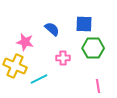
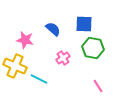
blue semicircle: moved 1 px right
pink star: moved 2 px up
green hexagon: rotated 10 degrees clockwise
pink cross: rotated 32 degrees counterclockwise
cyan line: rotated 54 degrees clockwise
pink line: rotated 24 degrees counterclockwise
